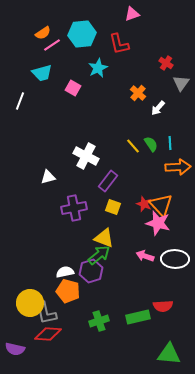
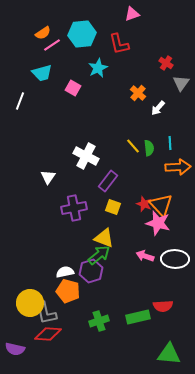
green semicircle: moved 2 px left, 4 px down; rotated 28 degrees clockwise
white triangle: rotated 42 degrees counterclockwise
